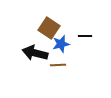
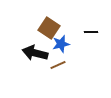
black line: moved 6 px right, 4 px up
brown line: rotated 21 degrees counterclockwise
